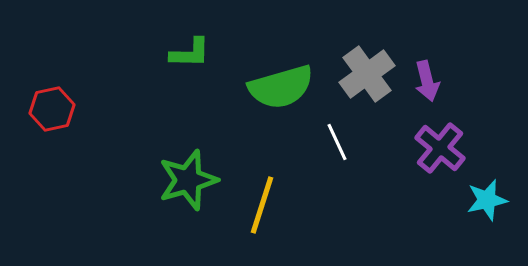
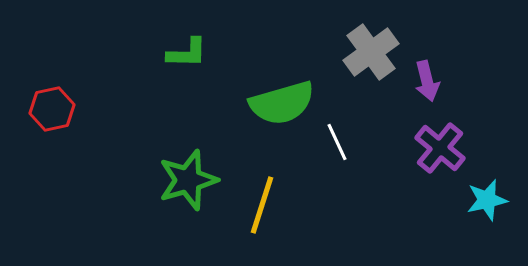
green L-shape: moved 3 px left
gray cross: moved 4 px right, 22 px up
green semicircle: moved 1 px right, 16 px down
